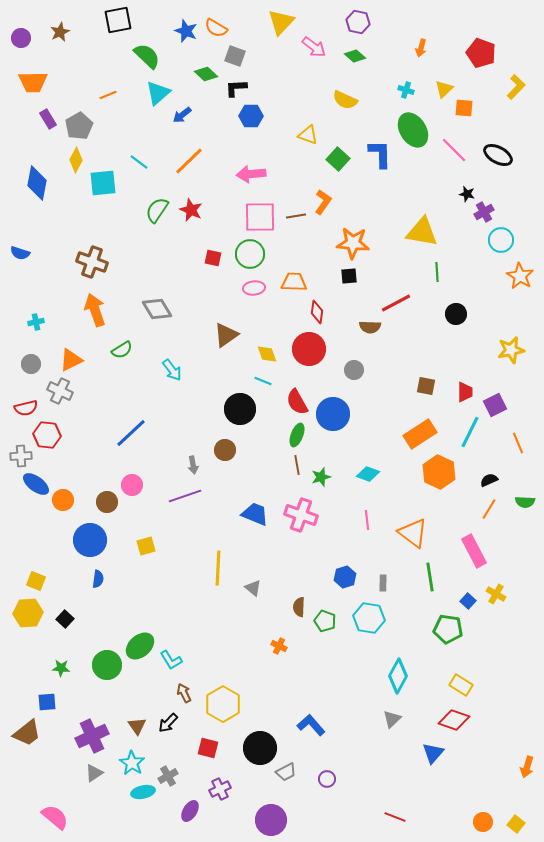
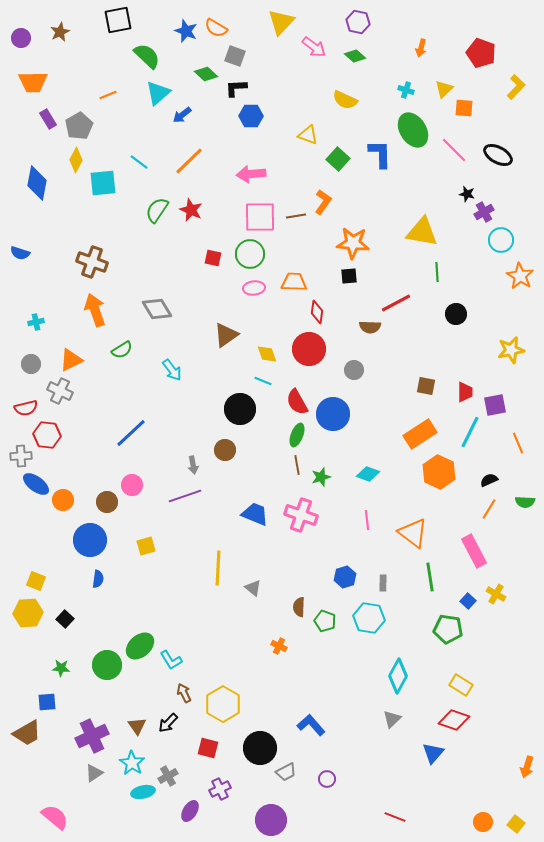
purple square at (495, 405): rotated 15 degrees clockwise
brown trapezoid at (27, 733): rotated 8 degrees clockwise
